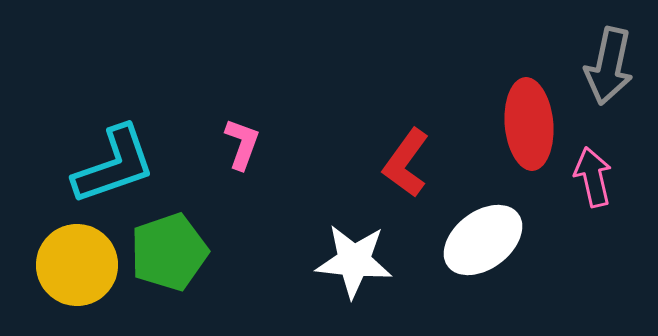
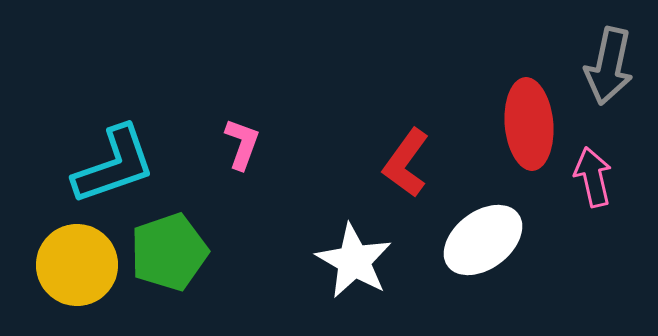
white star: rotated 24 degrees clockwise
